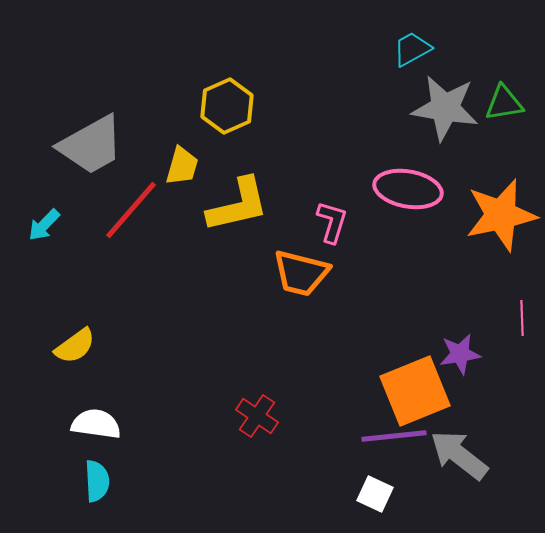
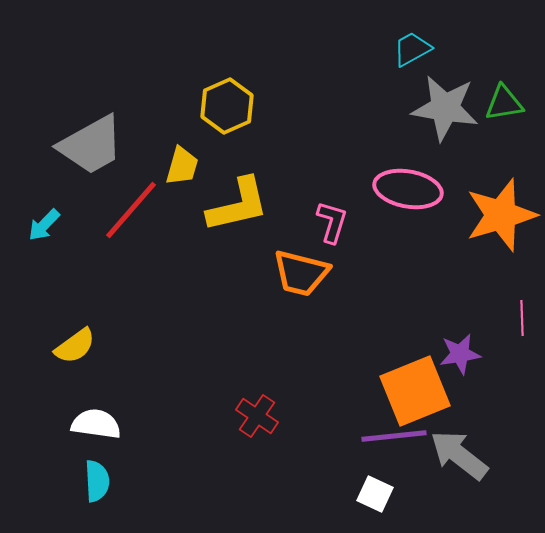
orange star: rotated 4 degrees counterclockwise
